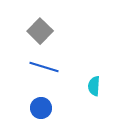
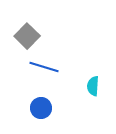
gray square: moved 13 px left, 5 px down
cyan semicircle: moved 1 px left
